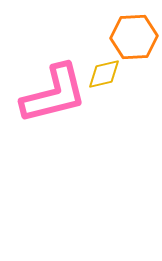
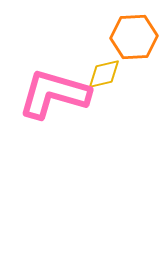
pink L-shape: rotated 150 degrees counterclockwise
